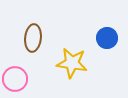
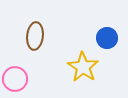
brown ellipse: moved 2 px right, 2 px up
yellow star: moved 11 px right, 4 px down; rotated 24 degrees clockwise
